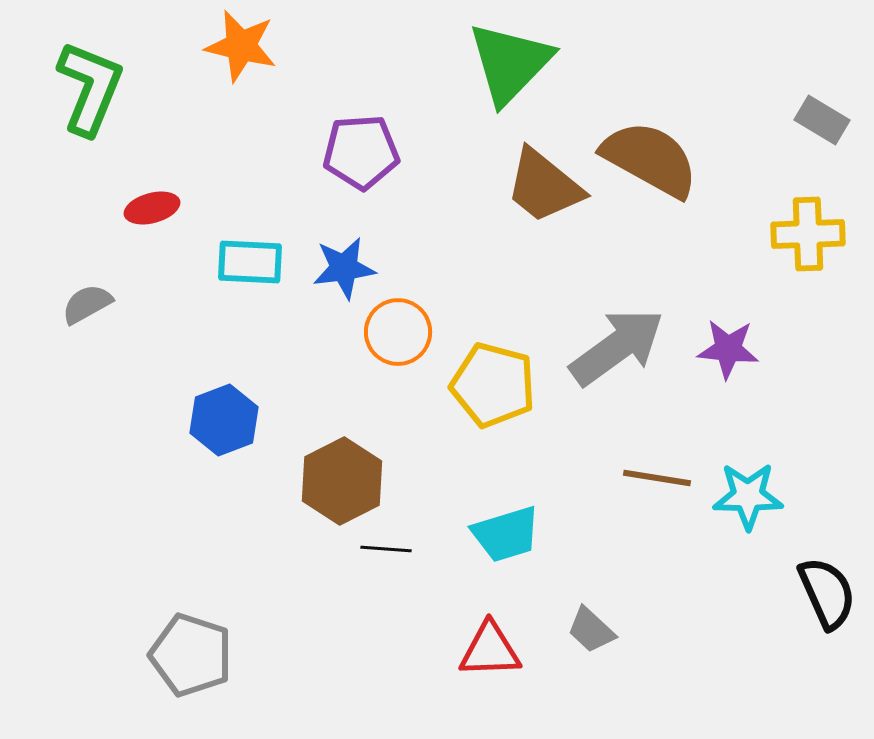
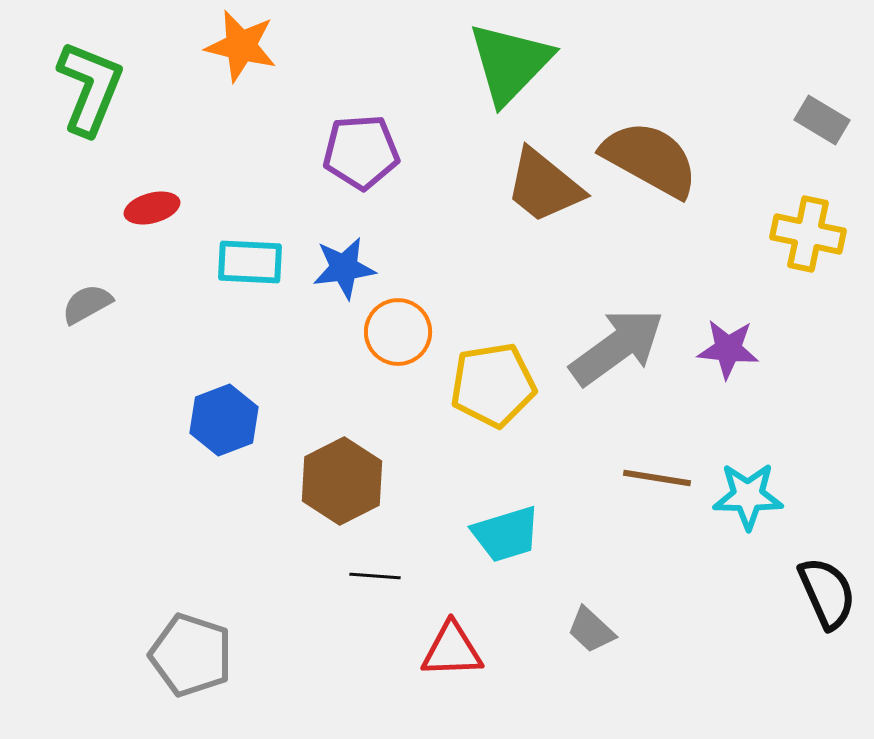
yellow cross: rotated 14 degrees clockwise
yellow pentagon: rotated 24 degrees counterclockwise
black line: moved 11 px left, 27 px down
red triangle: moved 38 px left
